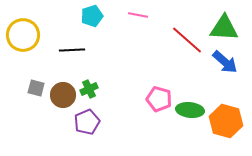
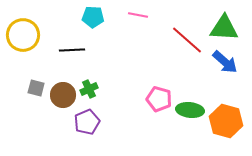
cyan pentagon: moved 1 px right, 1 px down; rotated 20 degrees clockwise
